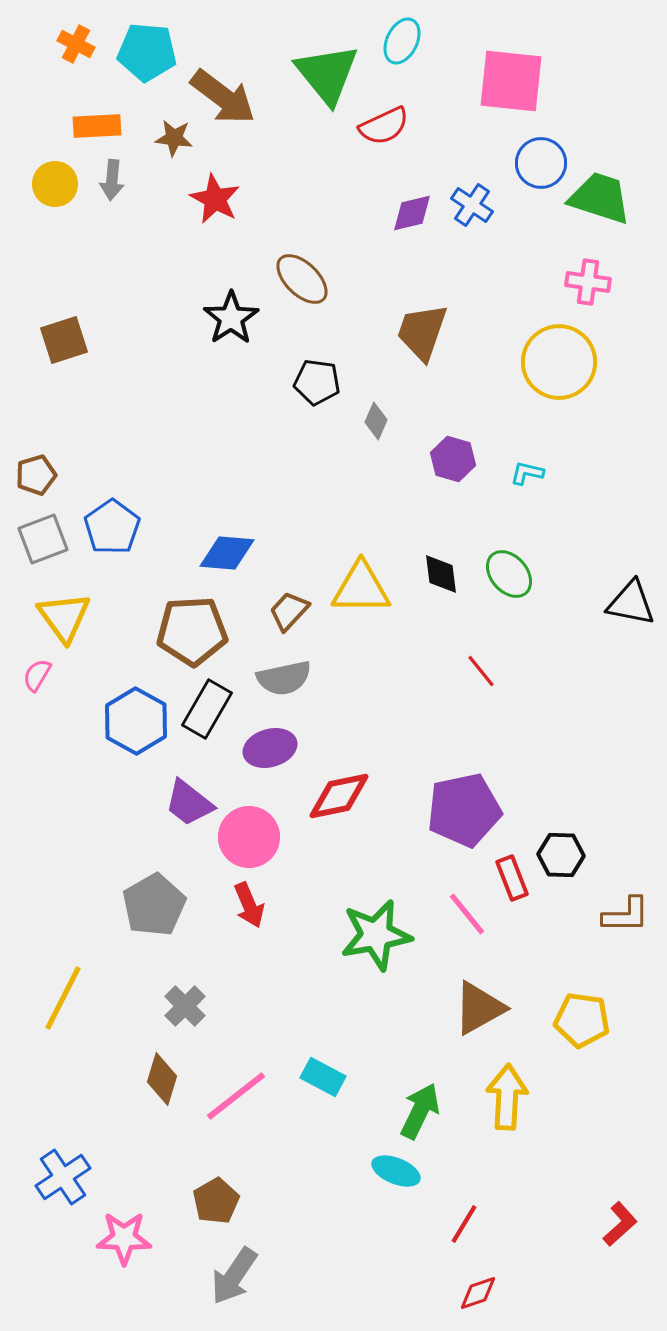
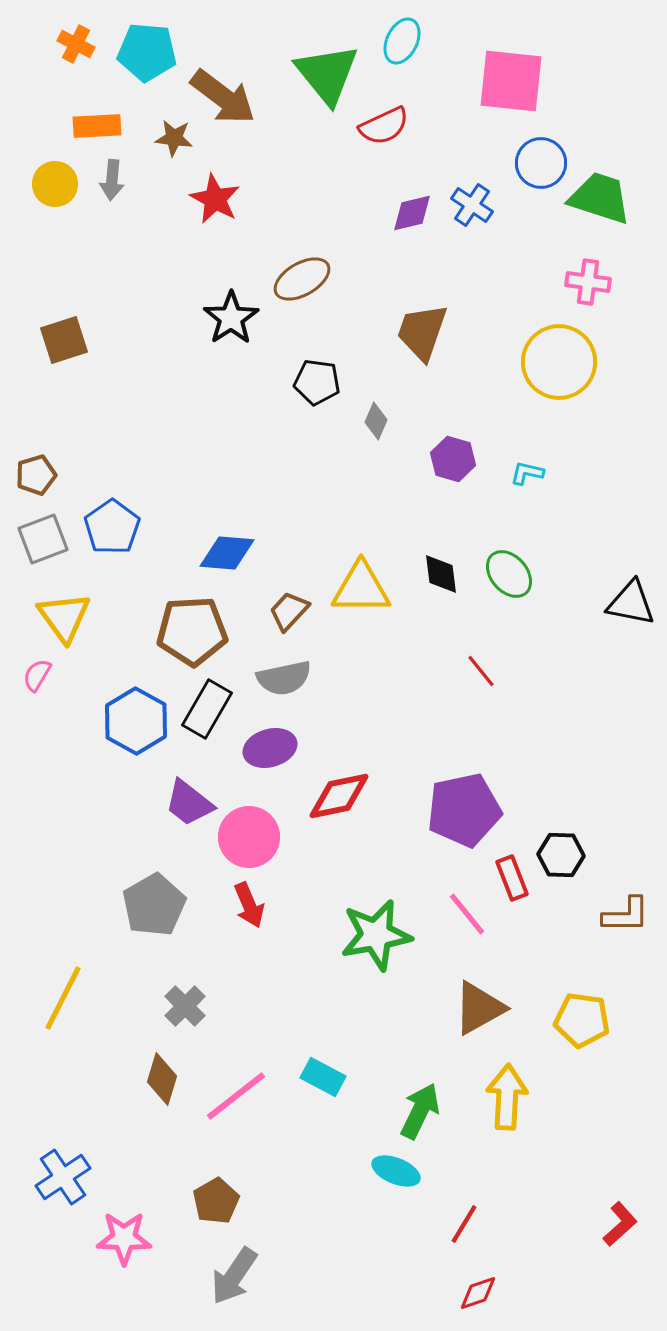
brown ellipse at (302, 279): rotated 74 degrees counterclockwise
